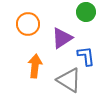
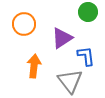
green circle: moved 2 px right
orange circle: moved 4 px left
orange arrow: moved 1 px left
gray triangle: moved 1 px right, 1 px down; rotated 20 degrees clockwise
